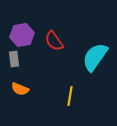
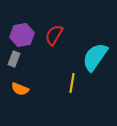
red semicircle: moved 6 px up; rotated 65 degrees clockwise
gray rectangle: rotated 28 degrees clockwise
yellow line: moved 2 px right, 13 px up
